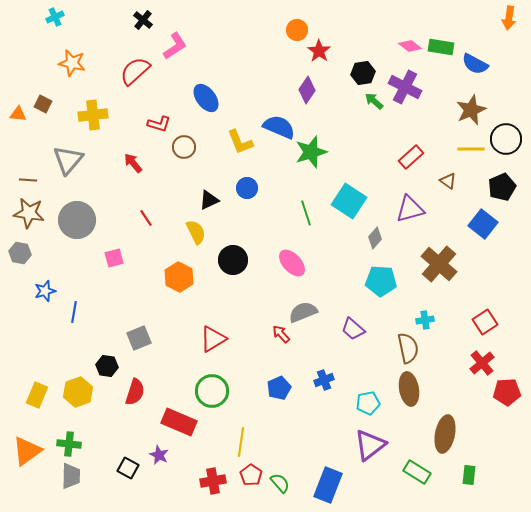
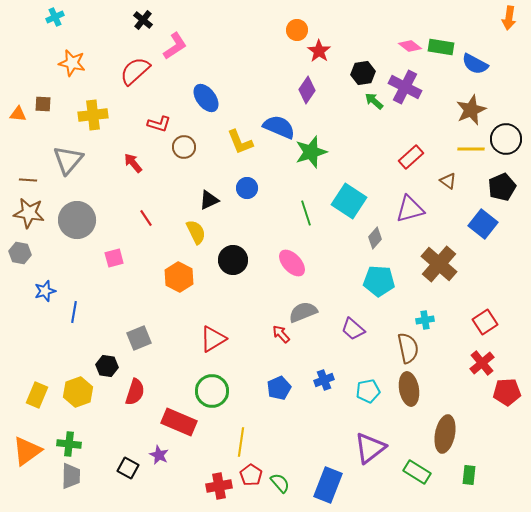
brown square at (43, 104): rotated 24 degrees counterclockwise
cyan pentagon at (381, 281): moved 2 px left
cyan pentagon at (368, 403): moved 12 px up
purple triangle at (370, 445): moved 3 px down
red cross at (213, 481): moved 6 px right, 5 px down
